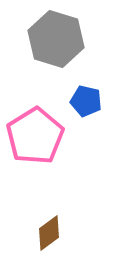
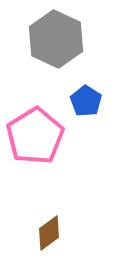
gray hexagon: rotated 8 degrees clockwise
blue pentagon: rotated 20 degrees clockwise
